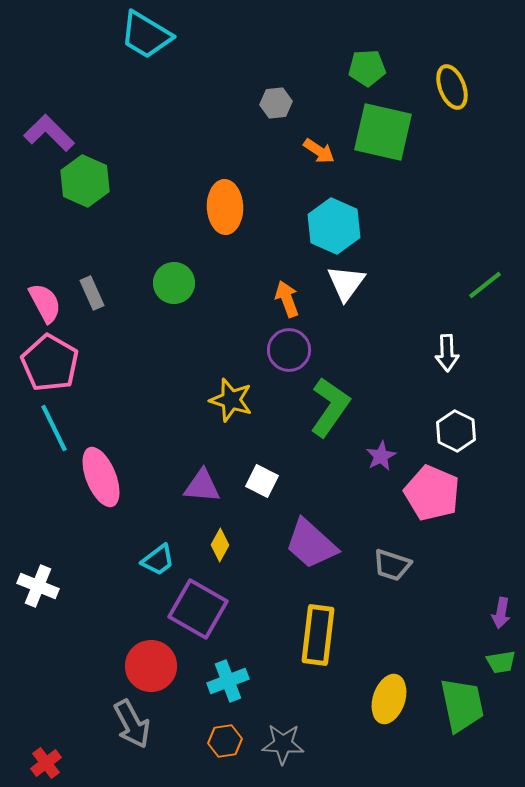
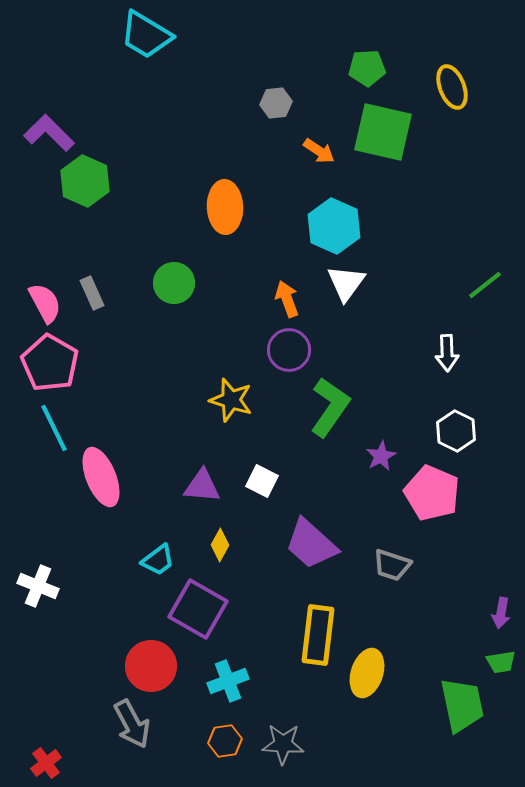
yellow ellipse at (389, 699): moved 22 px left, 26 px up
